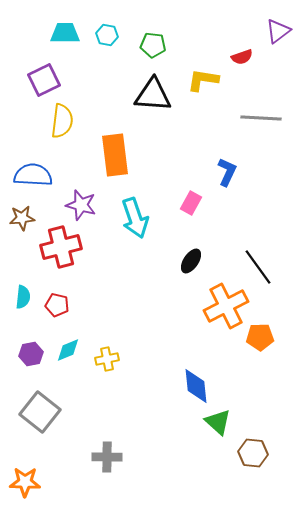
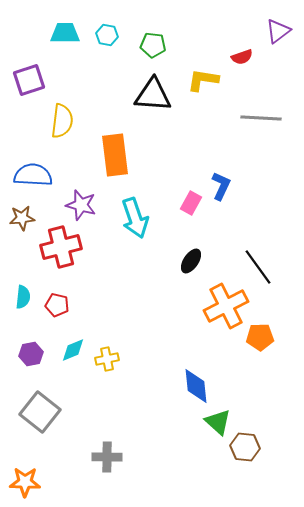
purple square: moved 15 px left; rotated 8 degrees clockwise
blue L-shape: moved 6 px left, 14 px down
cyan diamond: moved 5 px right
brown hexagon: moved 8 px left, 6 px up
